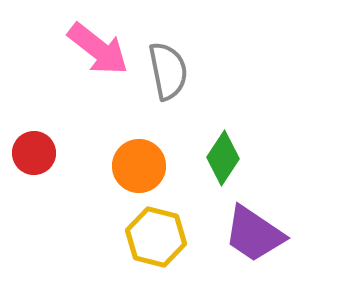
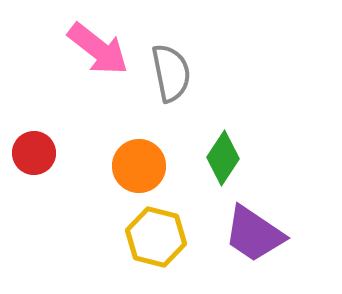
gray semicircle: moved 3 px right, 2 px down
